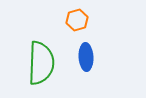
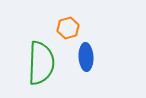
orange hexagon: moved 9 px left, 8 px down
